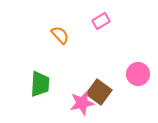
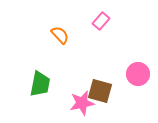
pink rectangle: rotated 18 degrees counterclockwise
green trapezoid: rotated 8 degrees clockwise
brown square: moved 1 px right, 1 px up; rotated 20 degrees counterclockwise
